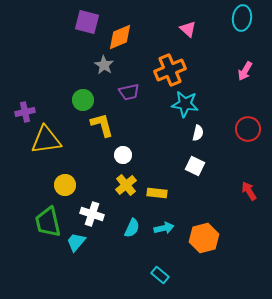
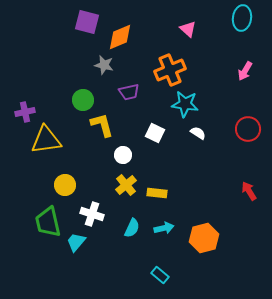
gray star: rotated 18 degrees counterclockwise
white semicircle: rotated 70 degrees counterclockwise
white square: moved 40 px left, 33 px up
